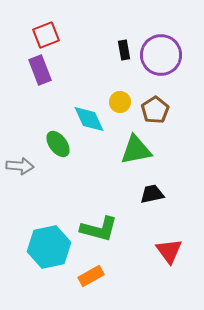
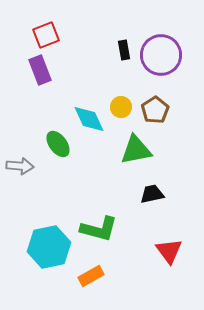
yellow circle: moved 1 px right, 5 px down
